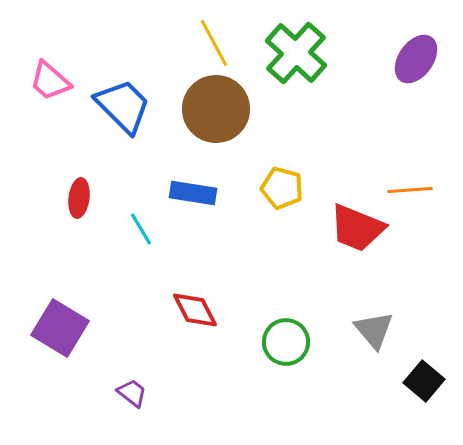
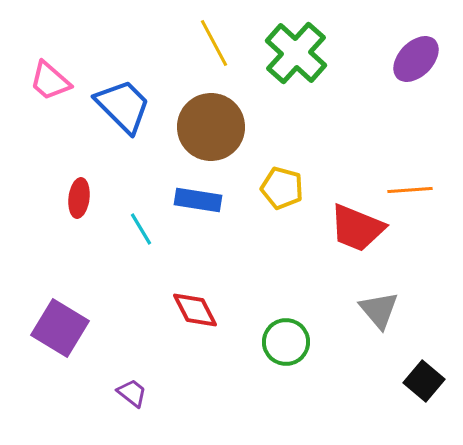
purple ellipse: rotated 9 degrees clockwise
brown circle: moved 5 px left, 18 px down
blue rectangle: moved 5 px right, 7 px down
gray triangle: moved 5 px right, 20 px up
